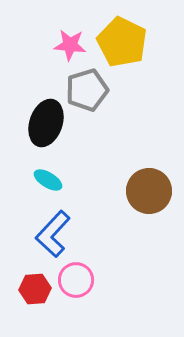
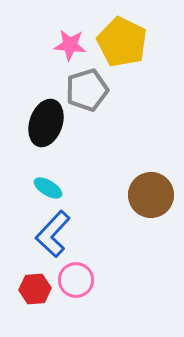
cyan ellipse: moved 8 px down
brown circle: moved 2 px right, 4 px down
